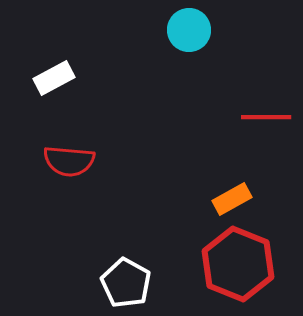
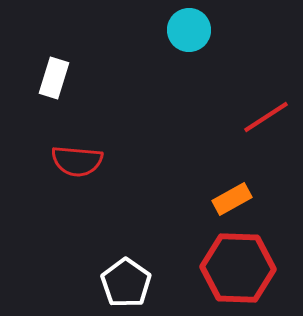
white rectangle: rotated 45 degrees counterclockwise
red line: rotated 33 degrees counterclockwise
red semicircle: moved 8 px right
red hexagon: moved 4 px down; rotated 20 degrees counterclockwise
white pentagon: rotated 6 degrees clockwise
